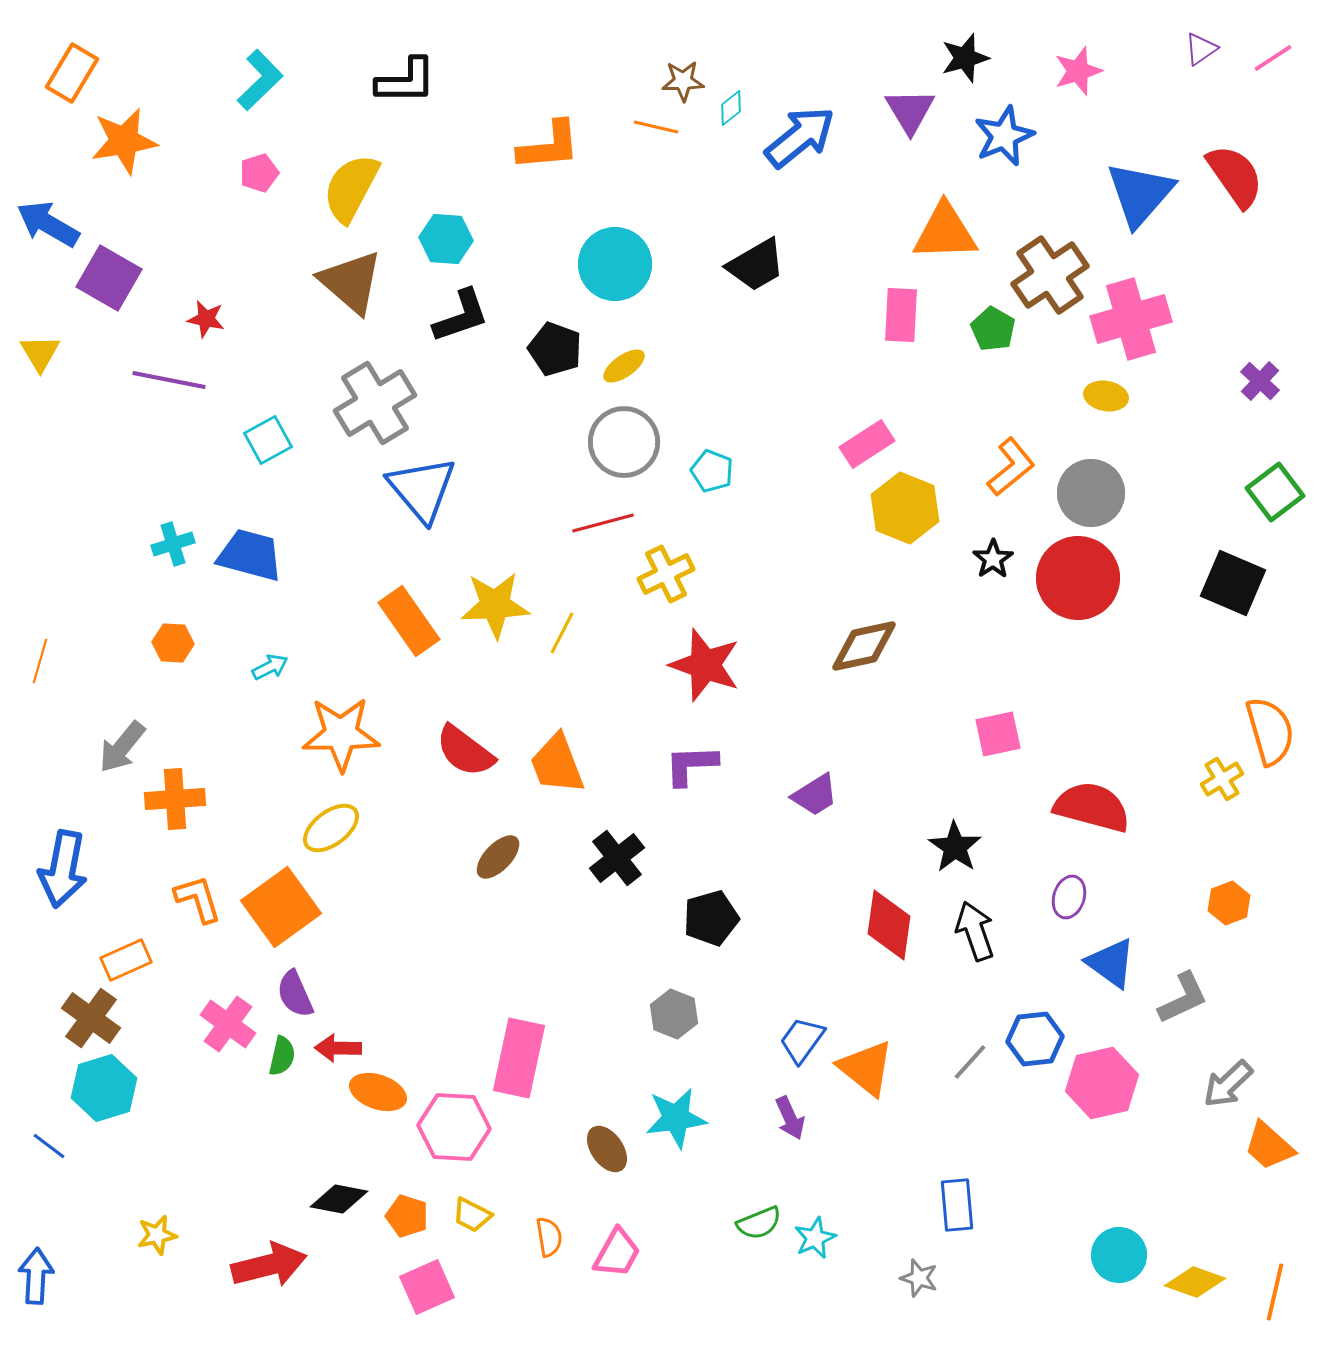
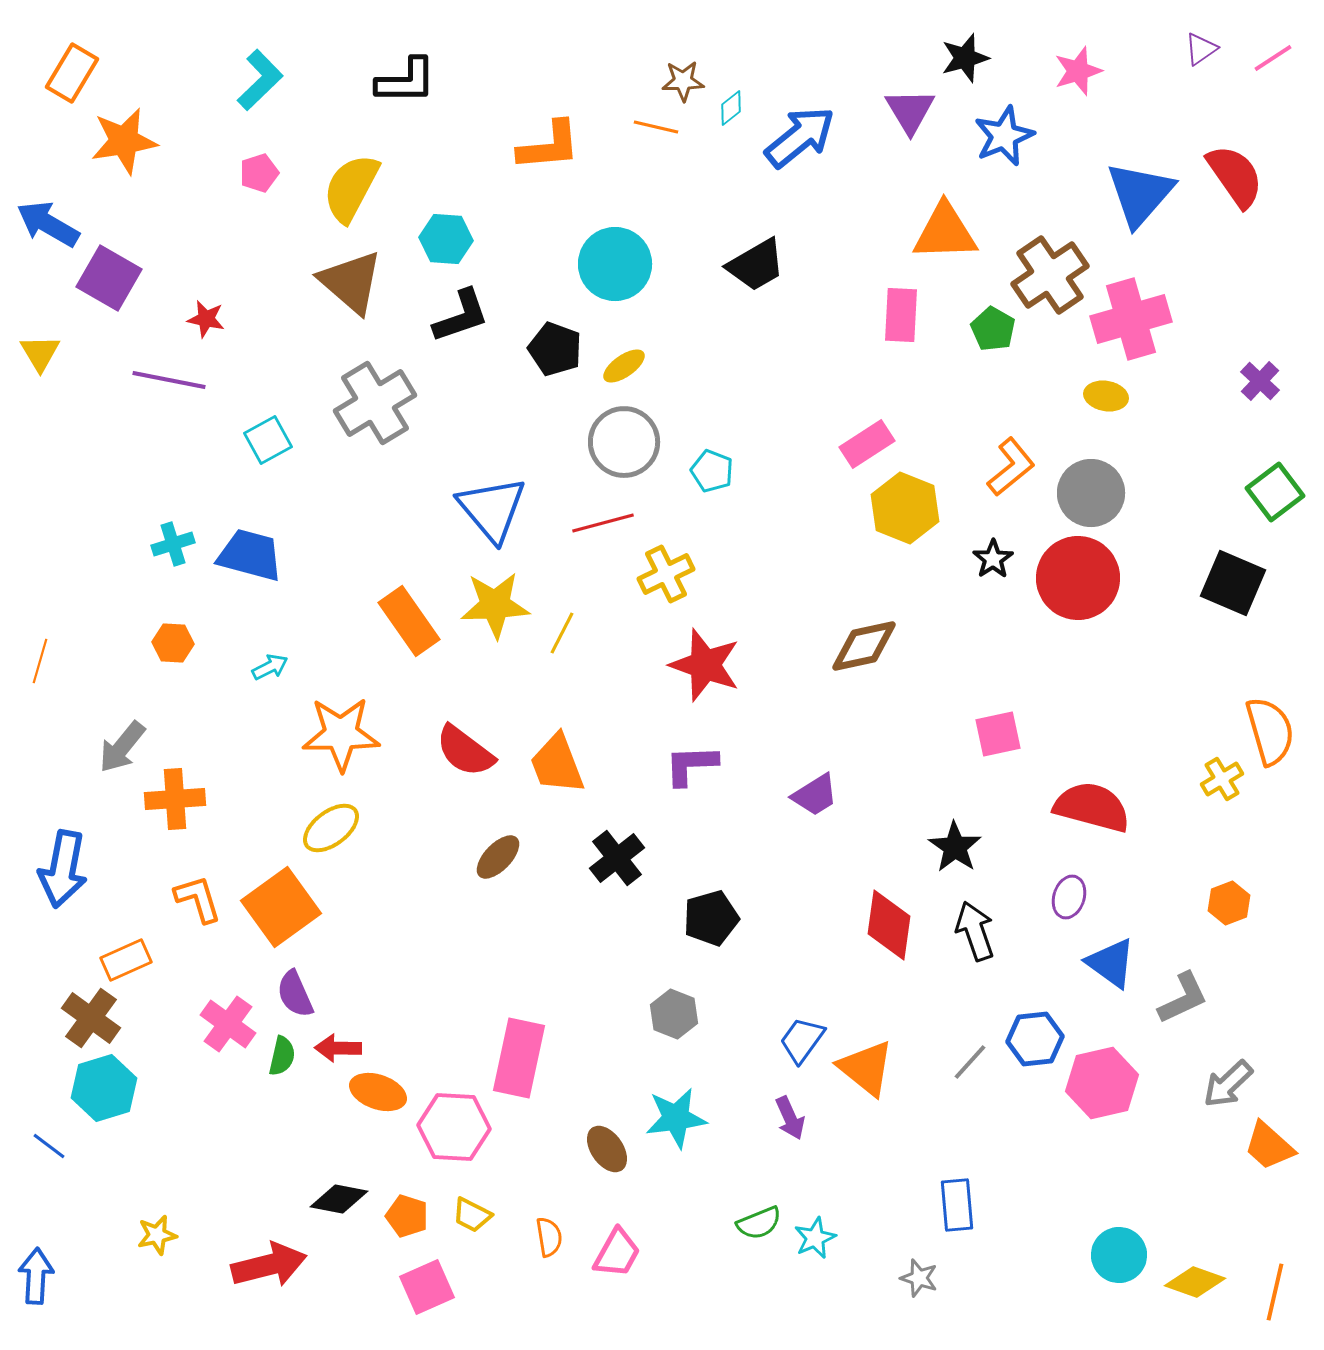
blue triangle at (422, 489): moved 70 px right, 20 px down
